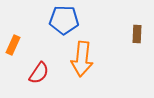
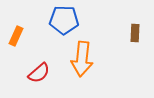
brown rectangle: moved 2 px left, 1 px up
orange rectangle: moved 3 px right, 9 px up
red semicircle: rotated 15 degrees clockwise
